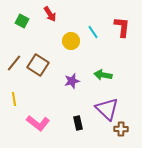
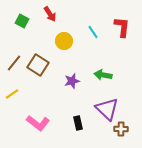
yellow circle: moved 7 px left
yellow line: moved 2 px left, 5 px up; rotated 64 degrees clockwise
